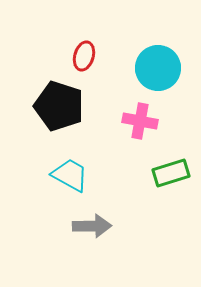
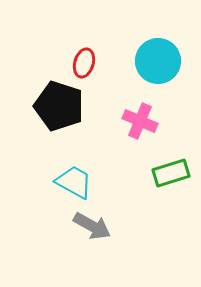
red ellipse: moved 7 px down
cyan circle: moved 7 px up
pink cross: rotated 12 degrees clockwise
cyan trapezoid: moved 4 px right, 7 px down
gray arrow: rotated 30 degrees clockwise
